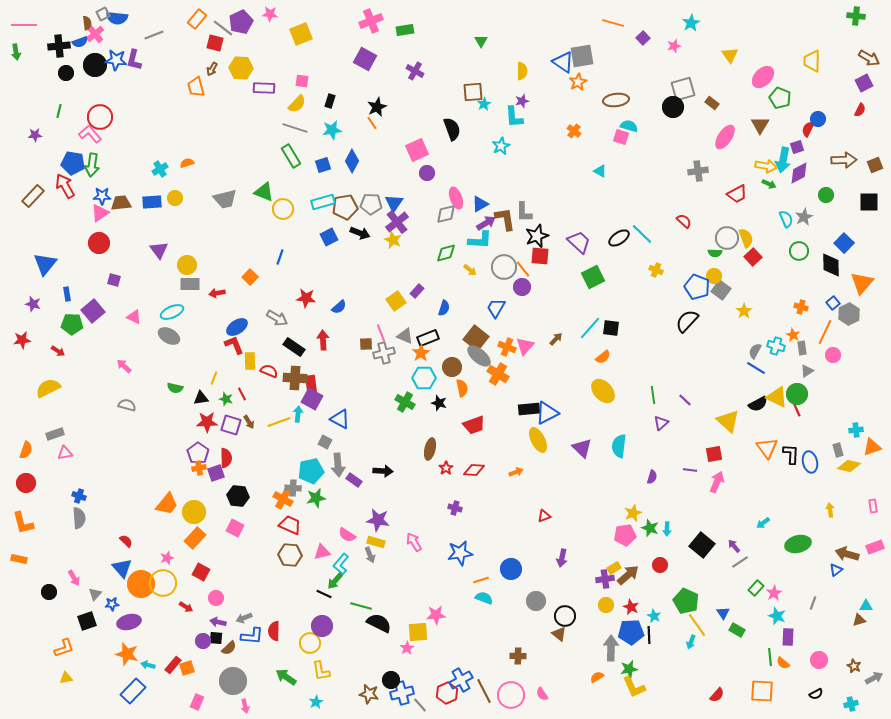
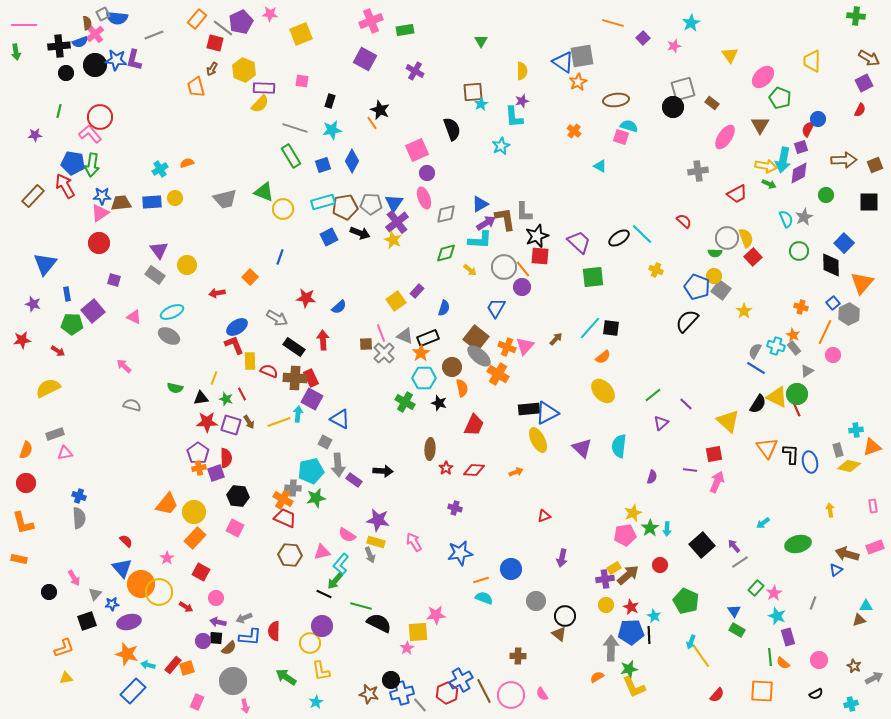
yellow hexagon at (241, 68): moved 3 px right, 2 px down; rotated 20 degrees clockwise
yellow semicircle at (297, 104): moved 37 px left
cyan star at (484, 104): moved 3 px left
black star at (377, 107): moved 3 px right, 3 px down; rotated 24 degrees counterclockwise
purple square at (797, 147): moved 4 px right
cyan triangle at (600, 171): moved 5 px up
pink ellipse at (456, 198): moved 32 px left
green square at (593, 277): rotated 20 degrees clockwise
gray rectangle at (190, 284): moved 35 px left, 9 px up; rotated 36 degrees clockwise
gray rectangle at (802, 348): moved 8 px left; rotated 32 degrees counterclockwise
gray cross at (384, 353): rotated 30 degrees counterclockwise
red rectangle at (311, 384): moved 6 px up; rotated 18 degrees counterclockwise
green line at (653, 395): rotated 60 degrees clockwise
purple line at (685, 400): moved 1 px right, 4 px down
black semicircle at (758, 404): rotated 30 degrees counterclockwise
gray semicircle at (127, 405): moved 5 px right
red trapezoid at (474, 425): rotated 45 degrees counterclockwise
brown ellipse at (430, 449): rotated 10 degrees counterclockwise
red trapezoid at (290, 525): moved 5 px left, 7 px up
green star at (650, 528): rotated 18 degrees clockwise
black square at (702, 545): rotated 10 degrees clockwise
pink star at (167, 558): rotated 16 degrees counterclockwise
yellow circle at (163, 583): moved 4 px left, 9 px down
blue triangle at (723, 613): moved 11 px right, 2 px up
yellow line at (697, 625): moved 4 px right, 31 px down
blue L-shape at (252, 636): moved 2 px left, 1 px down
purple rectangle at (788, 637): rotated 18 degrees counterclockwise
